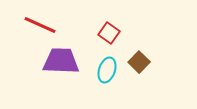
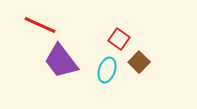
red square: moved 10 px right, 6 px down
purple trapezoid: rotated 129 degrees counterclockwise
